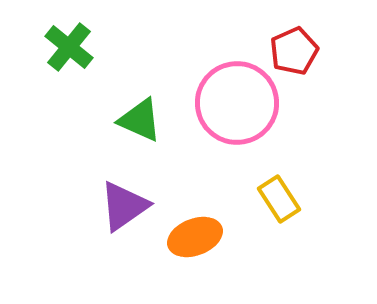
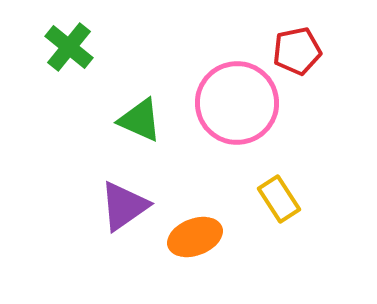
red pentagon: moved 3 px right; rotated 12 degrees clockwise
